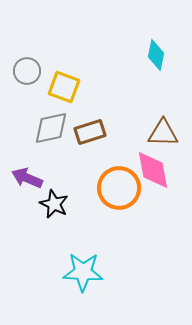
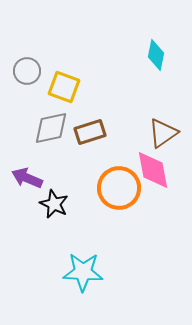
brown triangle: rotated 36 degrees counterclockwise
